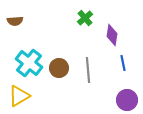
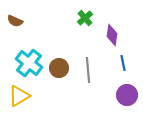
brown semicircle: rotated 28 degrees clockwise
purple circle: moved 5 px up
